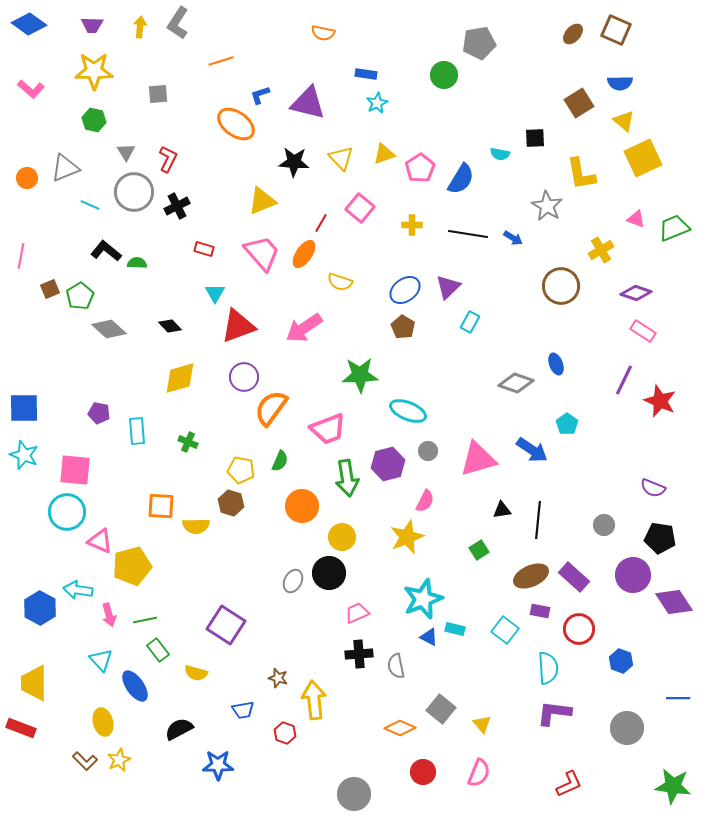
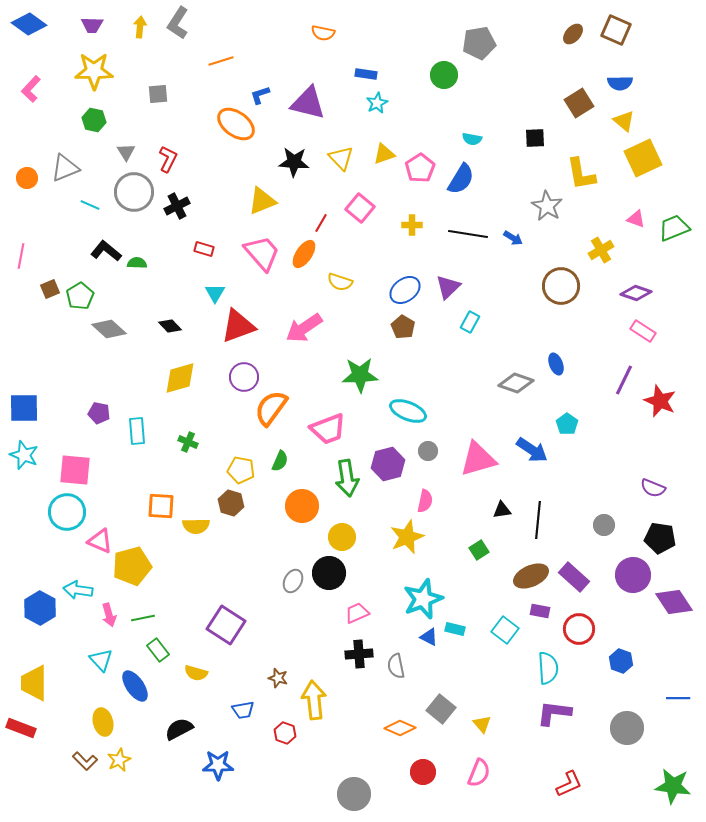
pink L-shape at (31, 89): rotated 92 degrees clockwise
cyan semicircle at (500, 154): moved 28 px left, 15 px up
pink semicircle at (425, 501): rotated 15 degrees counterclockwise
green line at (145, 620): moved 2 px left, 2 px up
